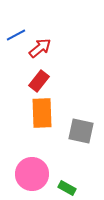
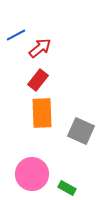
red rectangle: moved 1 px left, 1 px up
gray square: rotated 12 degrees clockwise
